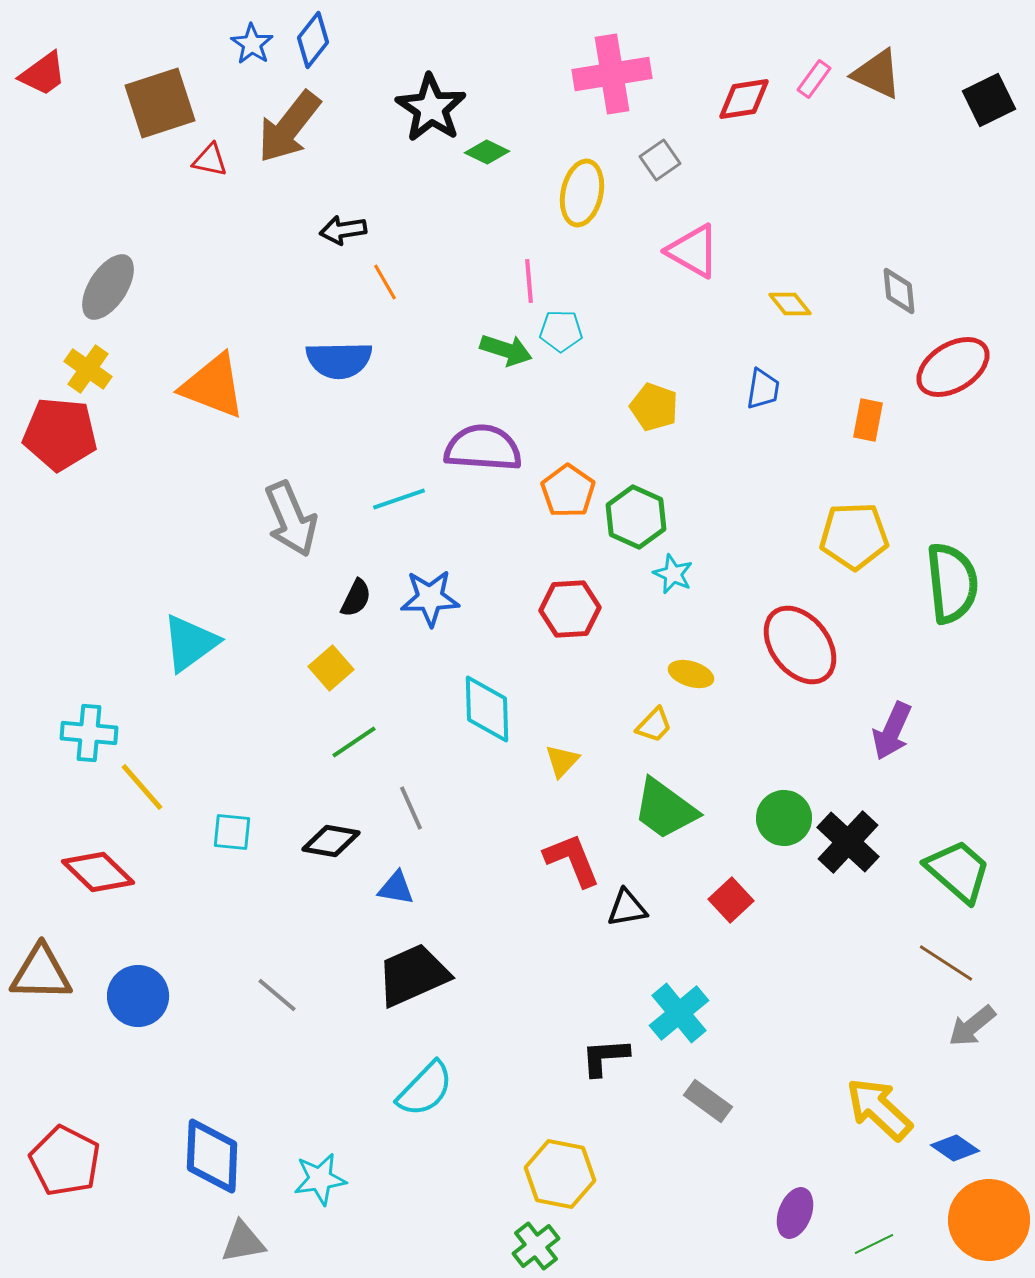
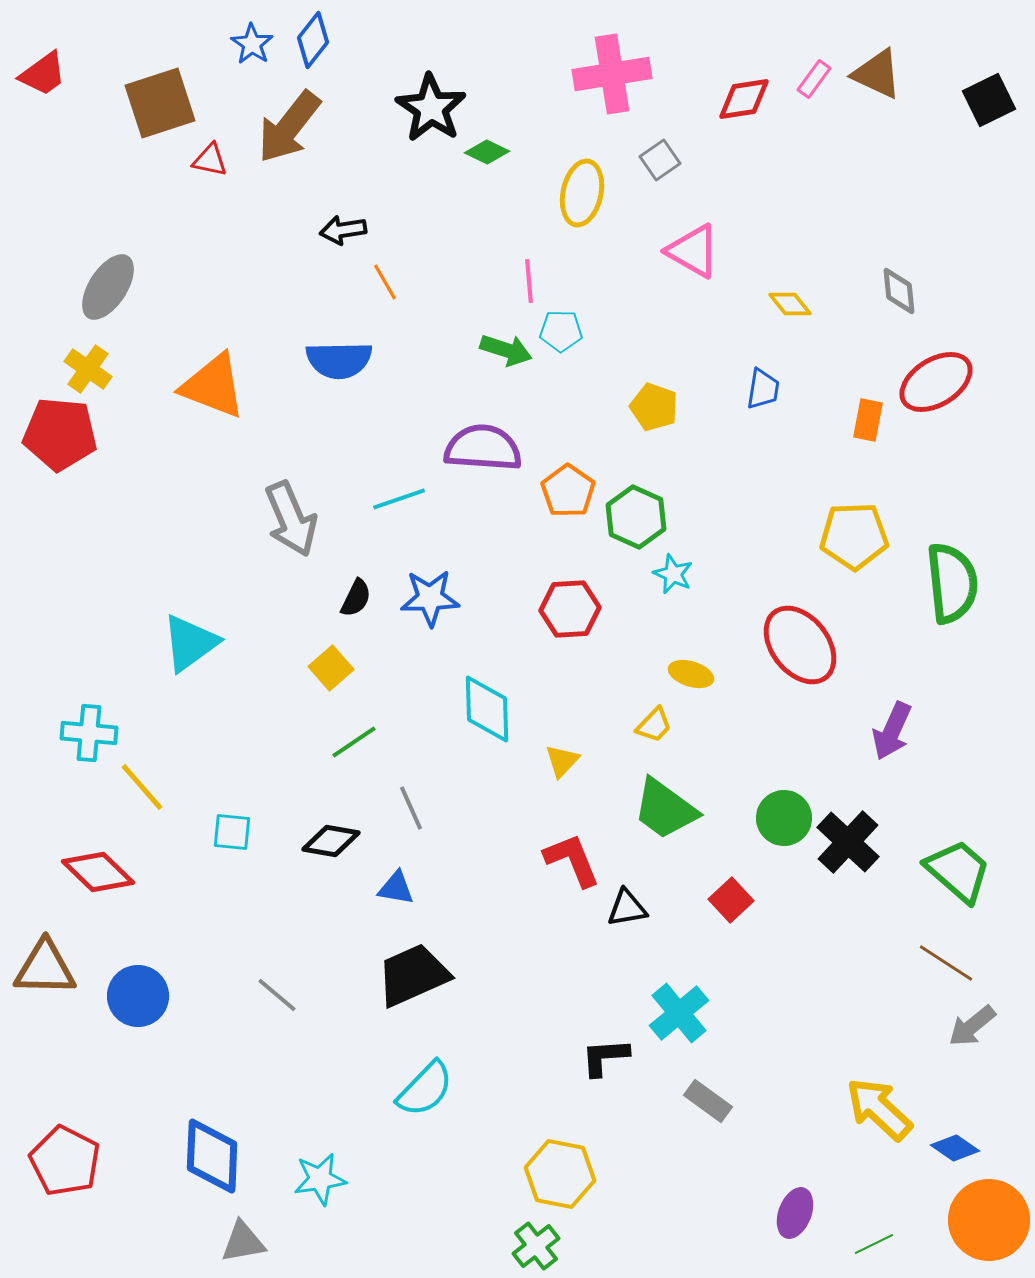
red ellipse at (953, 367): moved 17 px left, 15 px down
brown triangle at (41, 973): moved 4 px right, 5 px up
